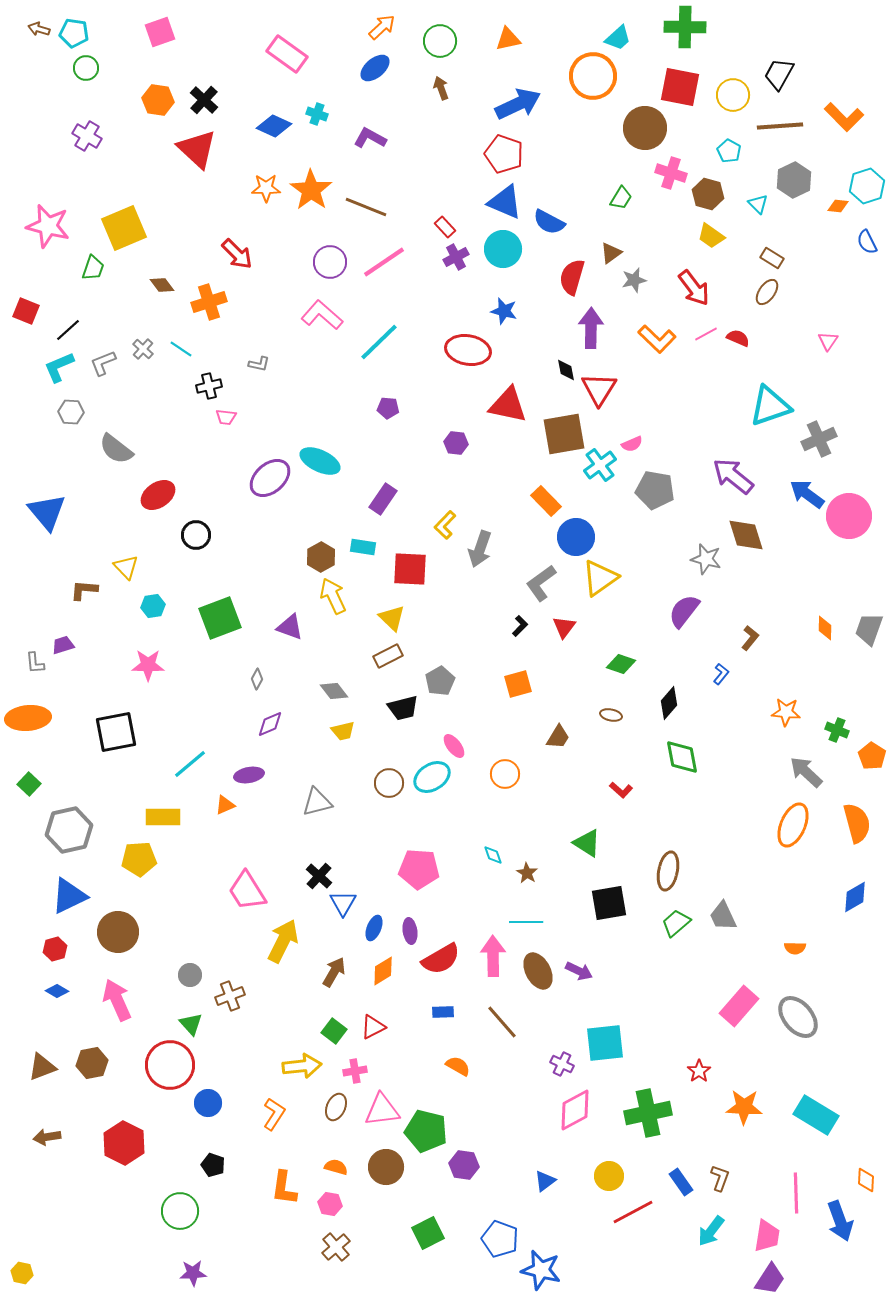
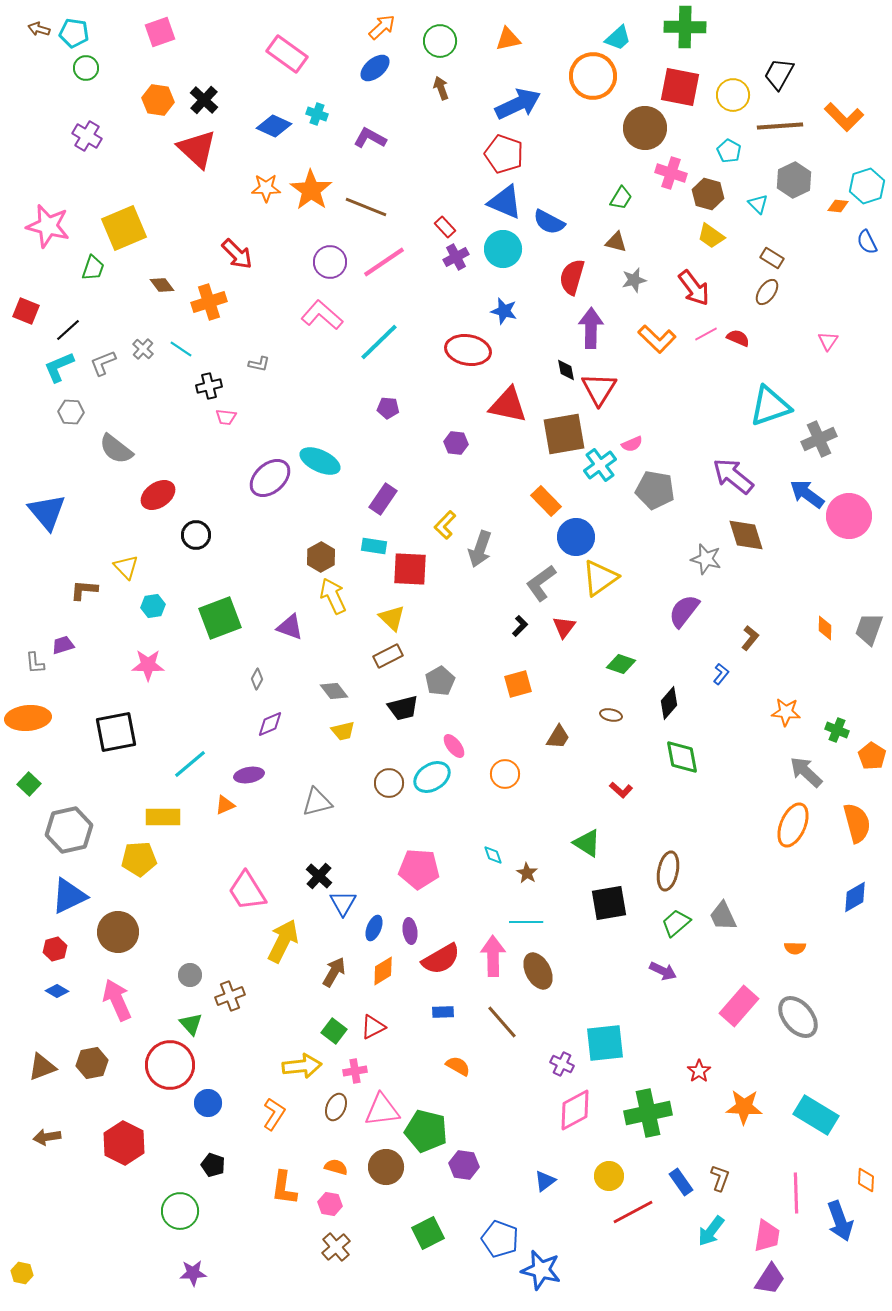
brown triangle at (611, 253): moved 5 px right, 11 px up; rotated 50 degrees clockwise
cyan rectangle at (363, 547): moved 11 px right, 1 px up
purple arrow at (579, 971): moved 84 px right
